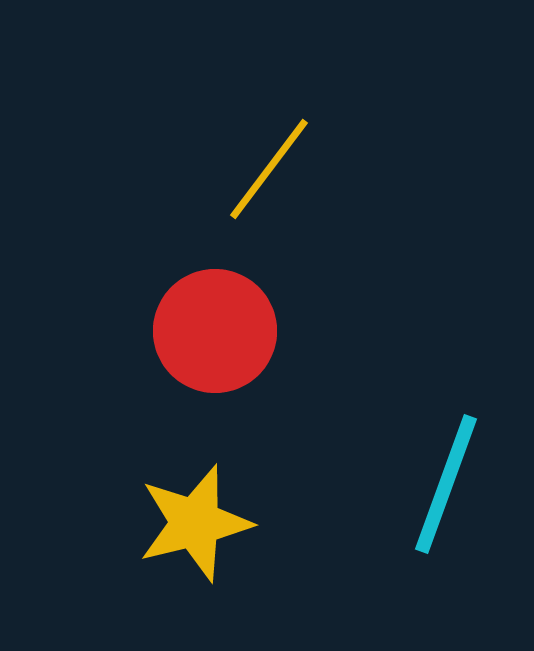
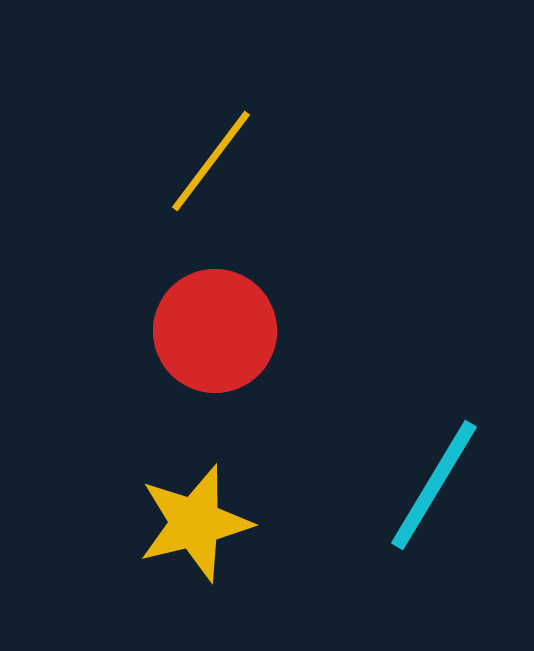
yellow line: moved 58 px left, 8 px up
cyan line: moved 12 px left, 1 px down; rotated 11 degrees clockwise
